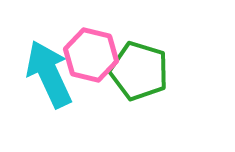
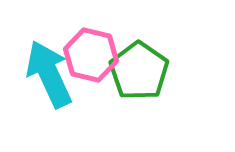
green pentagon: rotated 18 degrees clockwise
